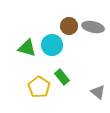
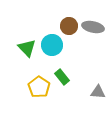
green triangle: rotated 30 degrees clockwise
gray triangle: rotated 35 degrees counterclockwise
